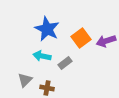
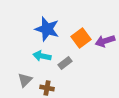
blue star: rotated 10 degrees counterclockwise
purple arrow: moved 1 px left
